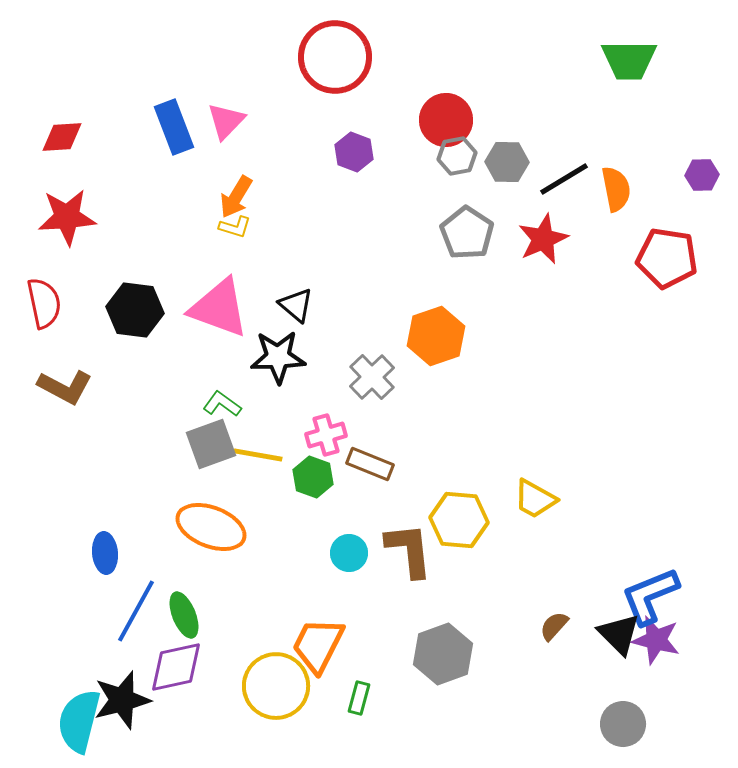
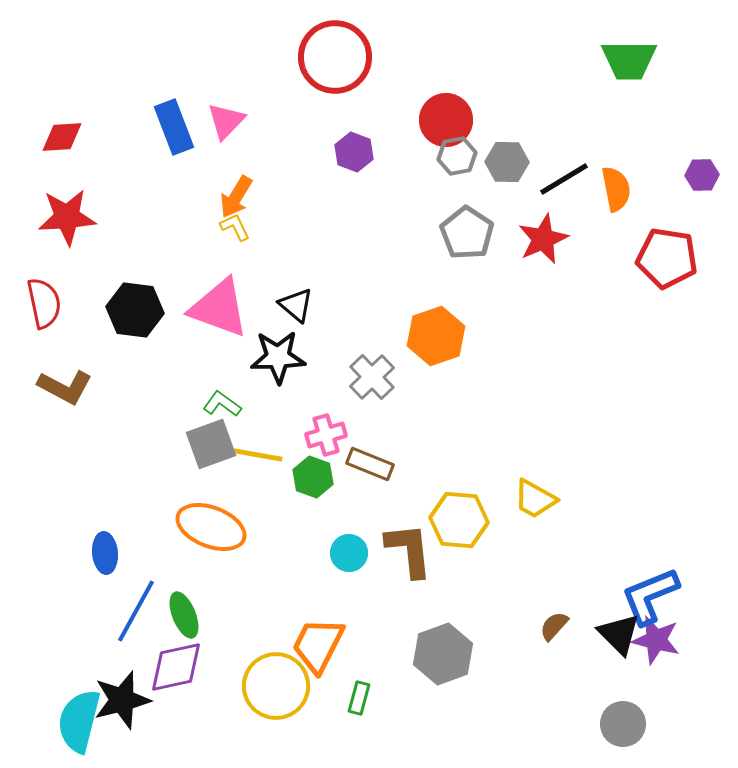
yellow L-shape at (235, 227): rotated 132 degrees counterclockwise
